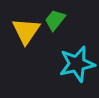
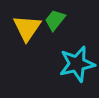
yellow triangle: moved 1 px right, 3 px up
